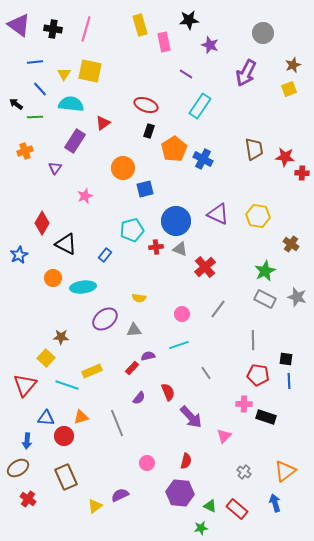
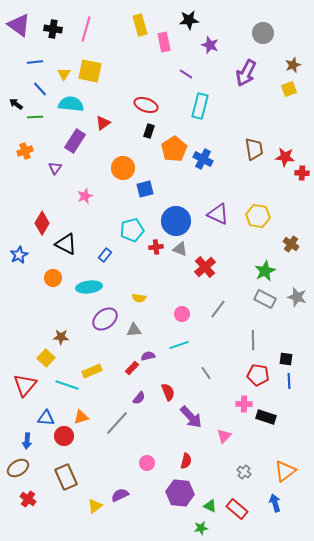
cyan rectangle at (200, 106): rotated 20 degrees counterclockwise
cyan ellipse at (83, 287): moved 6 px right
gray line at (117, 423): rotated 64 degrees clockwise
